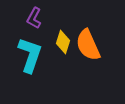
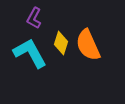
yellow diamond: moved 2 px left, 1 px down
cyan L-shape: moved 2 px up; rotated 48 degrees counterclockwise
